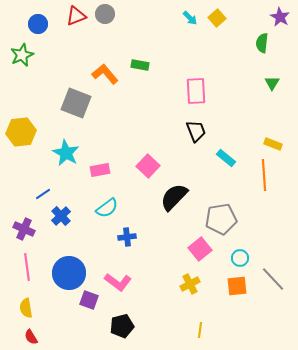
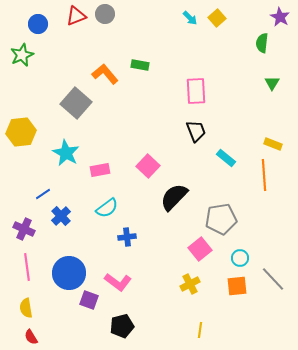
gray square at (76, 103): rotated 20 degrees clockwise
